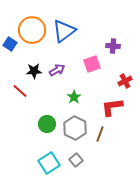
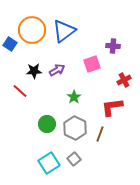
red cross: moved 1 px left, 1 px up
gray square: moved 2 px left, 1 px up
